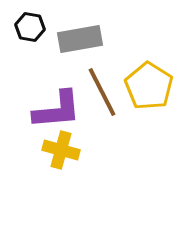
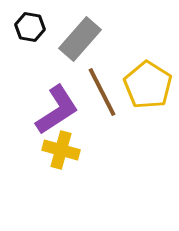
gray rectangle: rotated 39 degrees counterclockwise
yellow pentagon: moved 1 px left, 1 px up
purple L-shape: rotated 28 degrees counterclockwise
